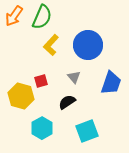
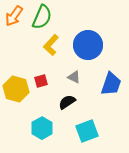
gray triangle: rotated 24 degrees counterclockwise
blue trapezoid: moved 1 px down
yellow hexagon: moved 5 px left, 7 px up
